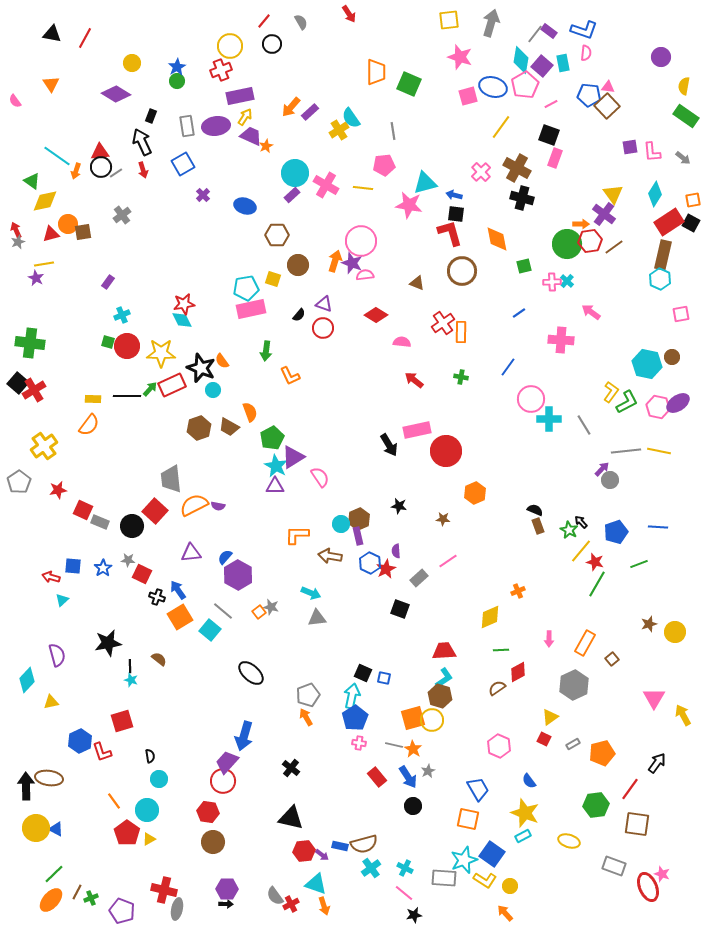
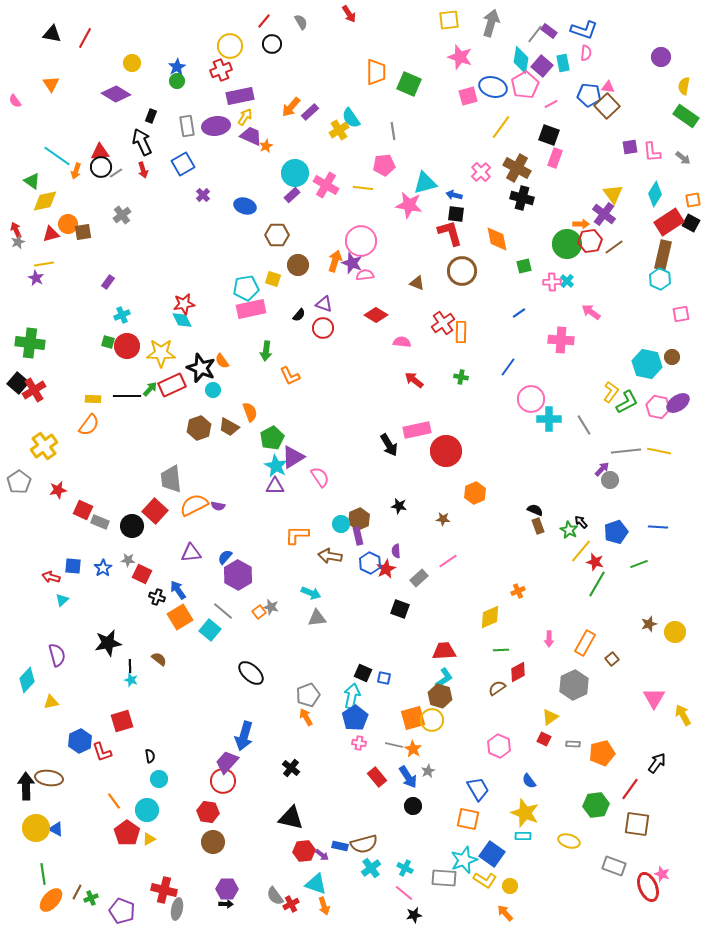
gray rectangle at (573, 744): rotated 32 degrees clockwise
cyan rectangle at (523, 836): rotated 28 degrees clockwise
green line at (54, 874): moved 11 px left; rotated 55 degrees counterclockwise
